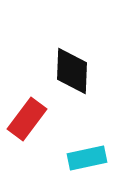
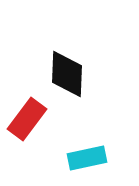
black diamond: moved 5 px left, 3 px down
